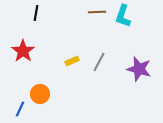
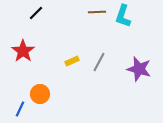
black line: rotated 35 degrees clockwise
